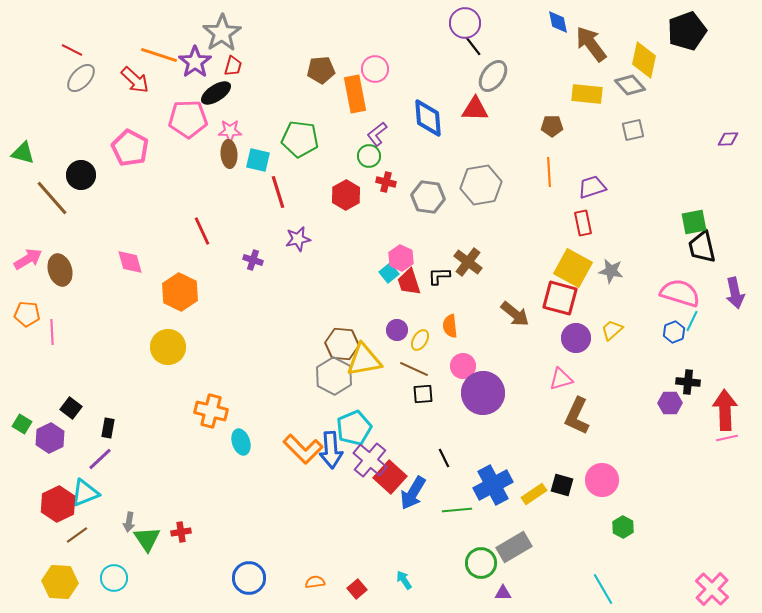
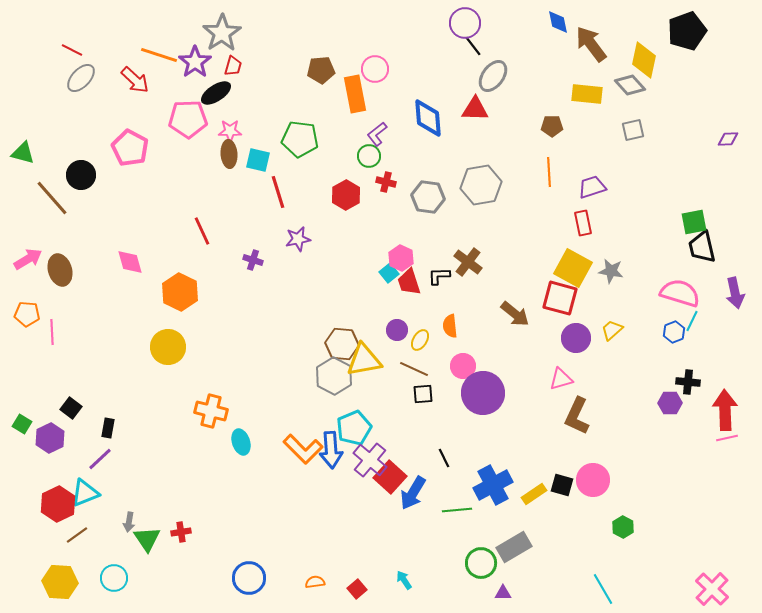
pink circle at (602, 480): moved 9 px left
